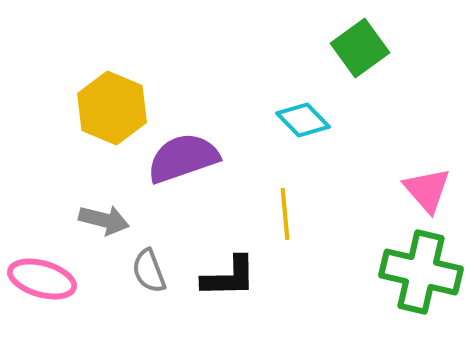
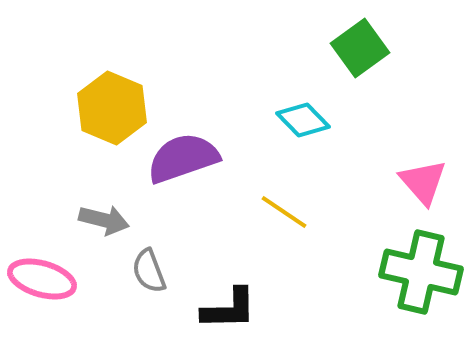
pink triangle: moved 4 px left, 8 px up
yellow line: moved 1 px left, 2 px up; rotated 51 degrees counterclockwise
black L-shape: moved 32 px down
